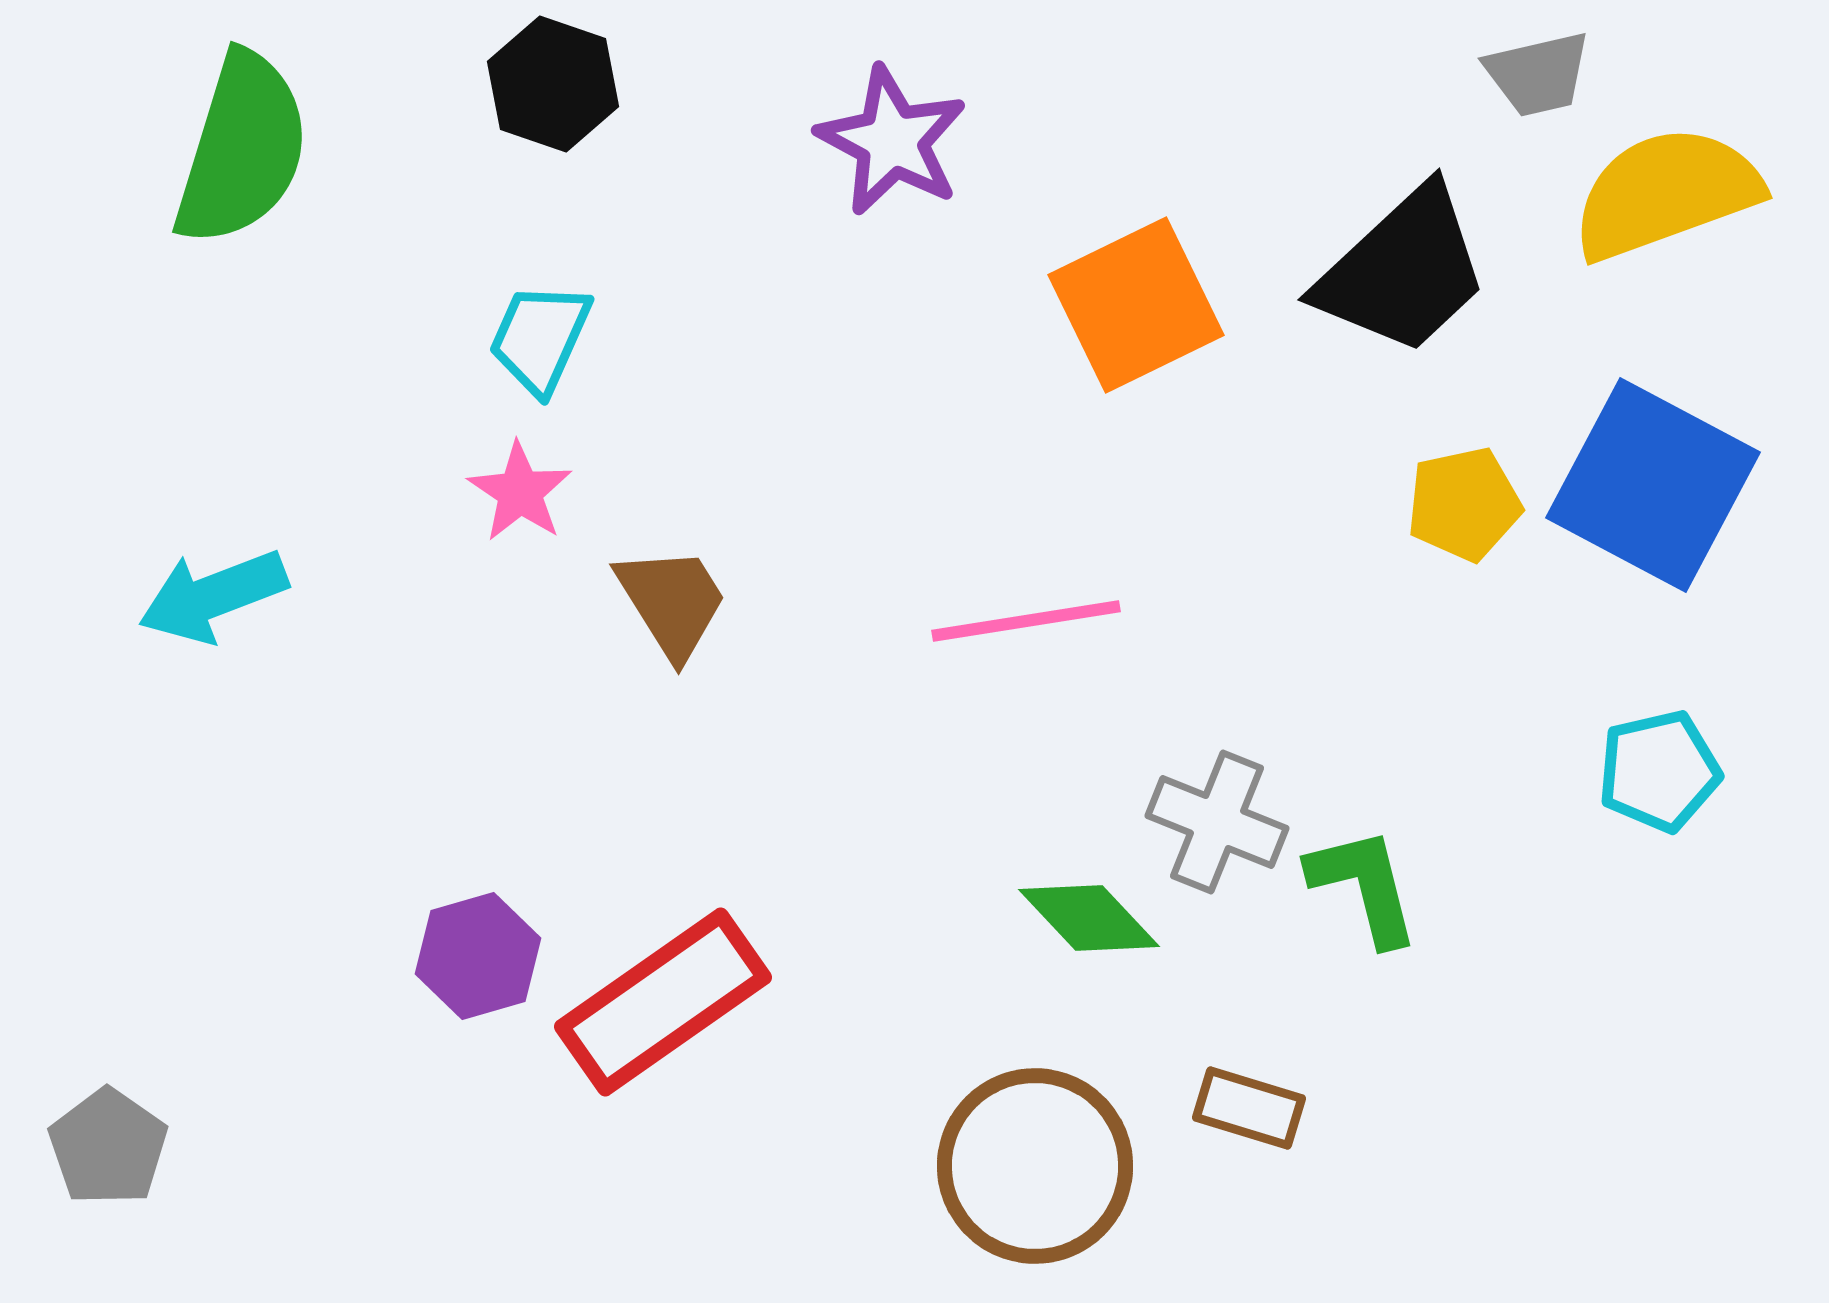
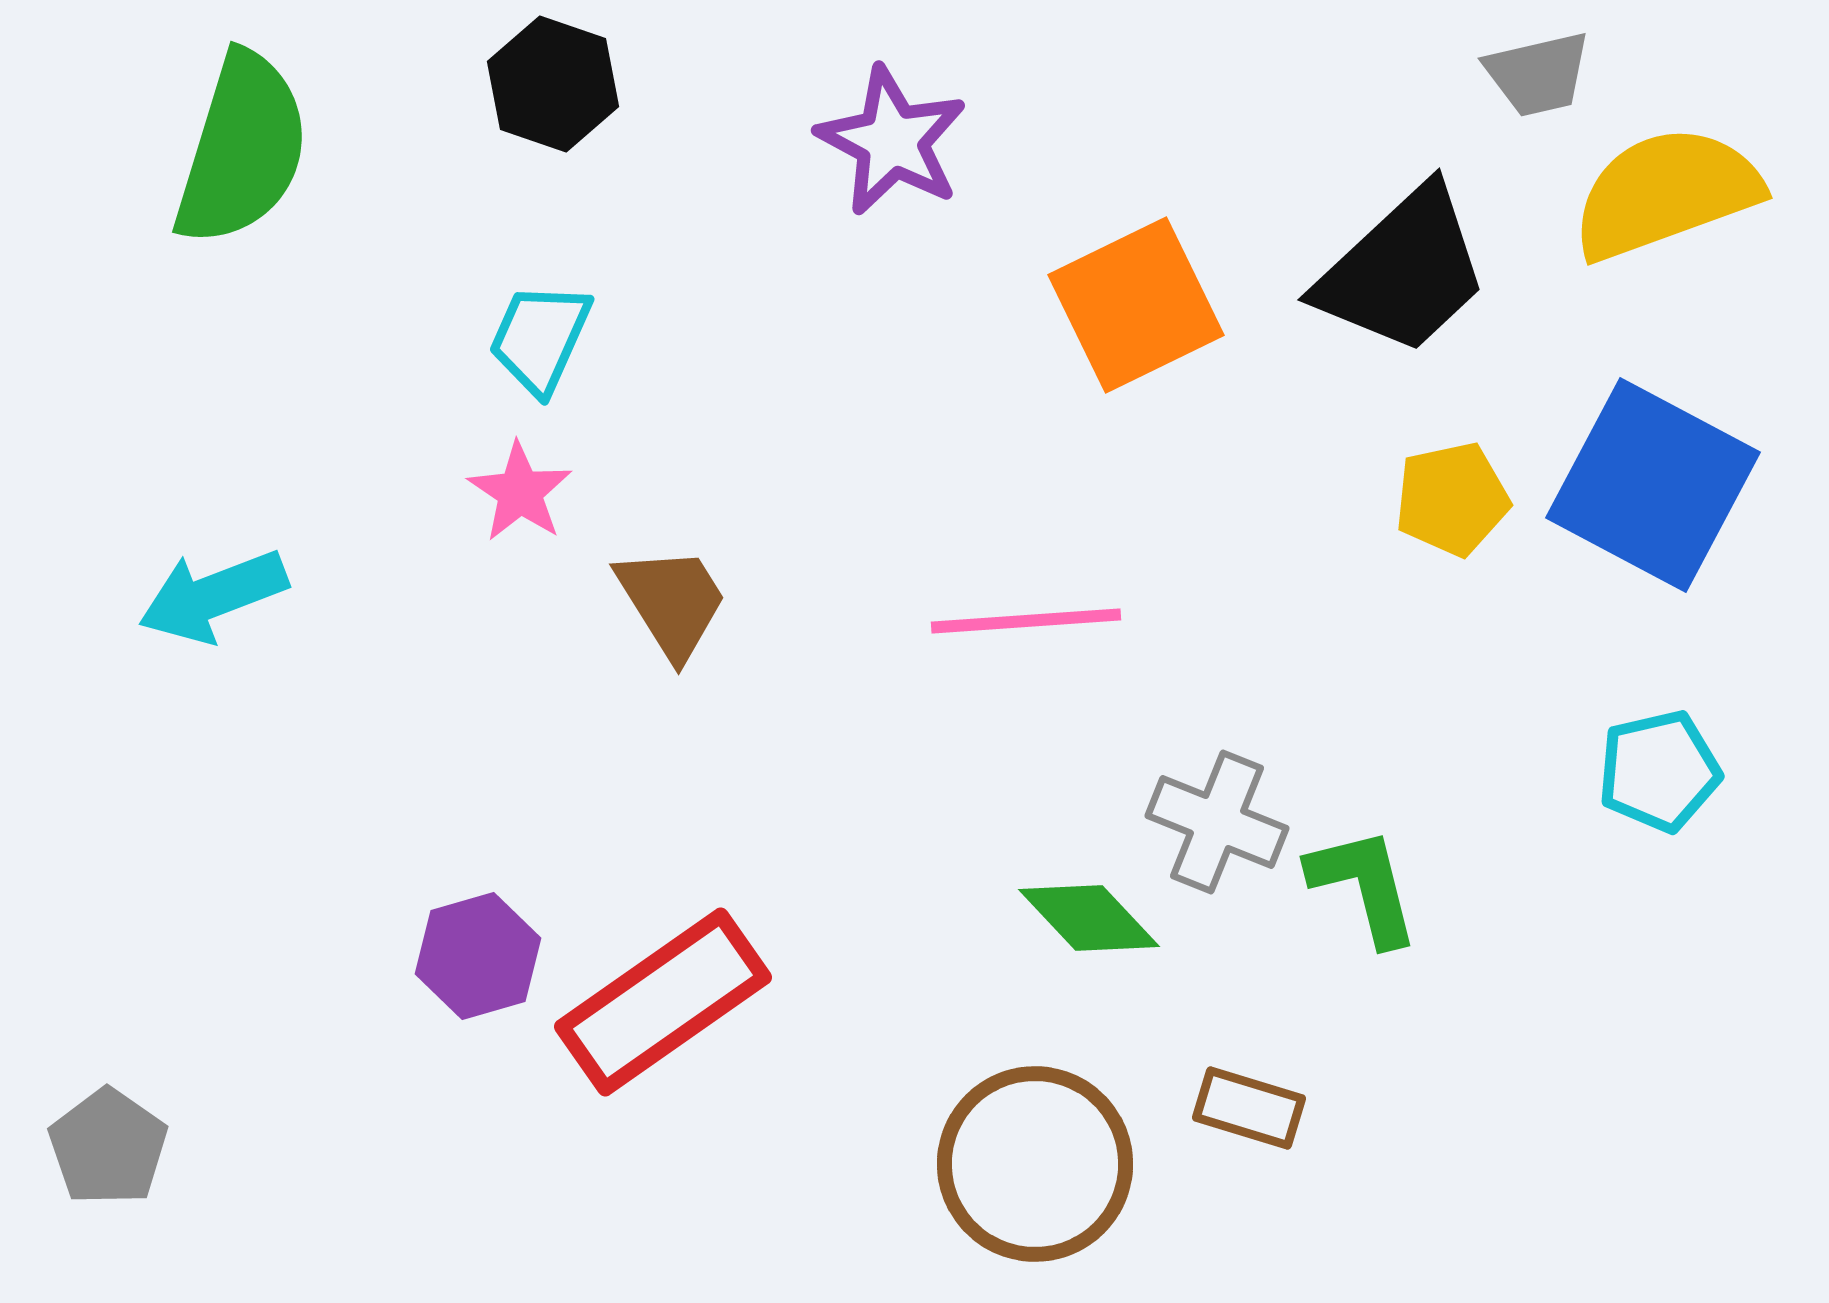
yellow pentagon: moved 12 px left, 5 px up
pink line: rotated 5 degrees clockwise
brown circle: moved 2 px up
